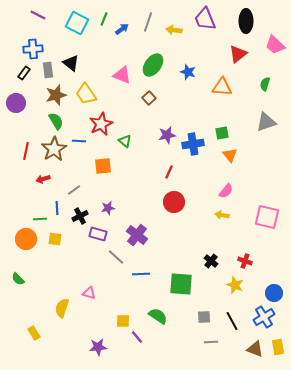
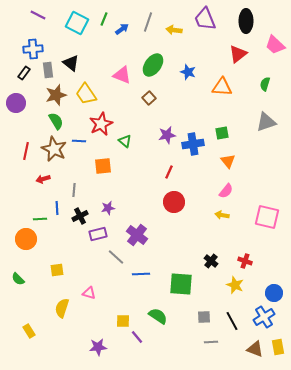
brown star at (54, 149): rotated 15 degrees counterclockwise
orange triangle at (230, 155): moved 2 px left, 6 px down
gray line at (74, 190): rotated 48 degrees counterclockwise
purple rectangle at (98, 234): rotated 30 degrees counterclockwise
yellow square at (55, 239): moved 2 px right, 31 px down; rotated 16 degrees counterclockwise
yellow rectangle at (34, 333): moved 5 px left, 2 px up
